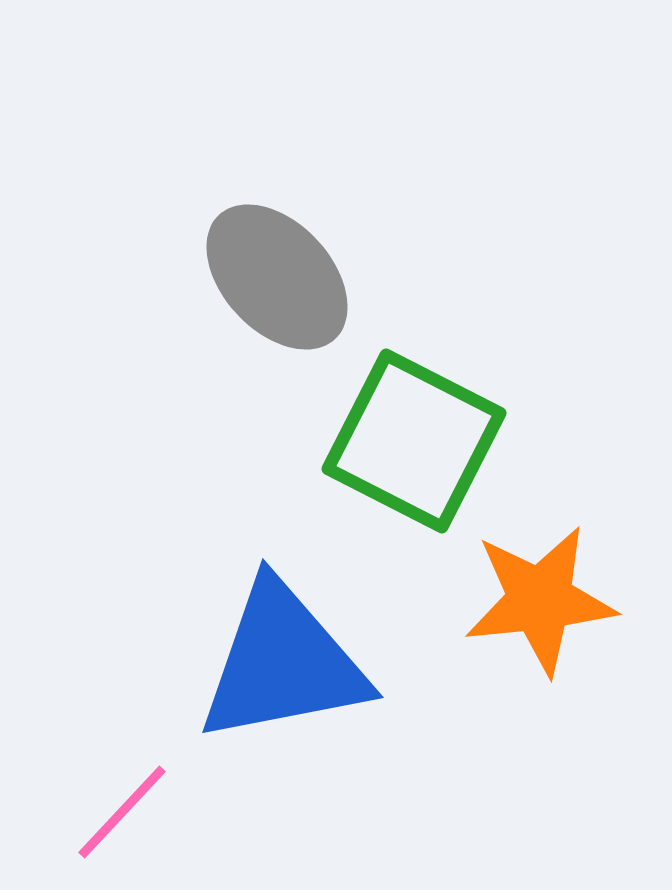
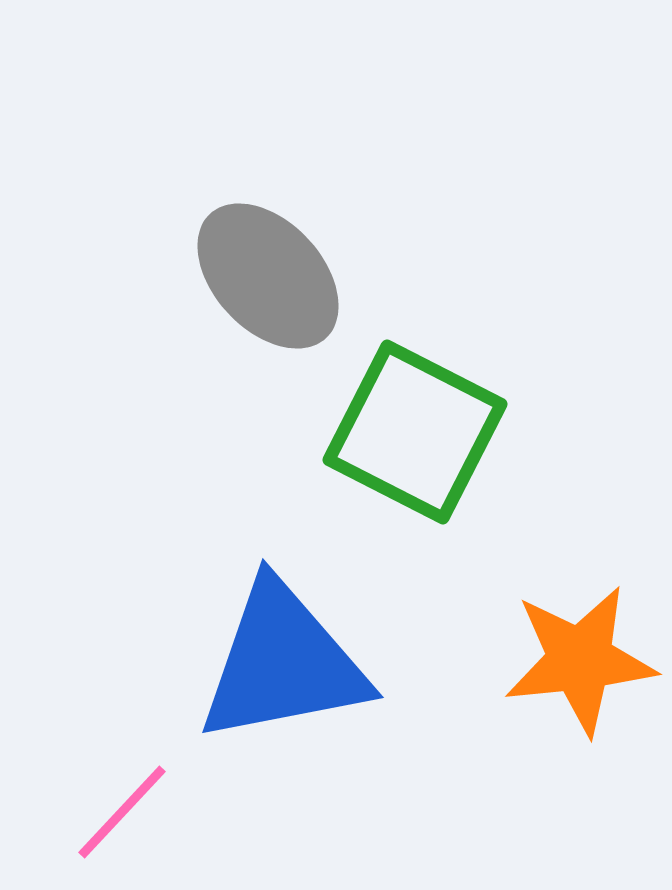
gray ellipse: moved 9 px left, 1 px up
green square: moved 1 px right, 9 px up
orange star: moved 40 px right, 60 px down
